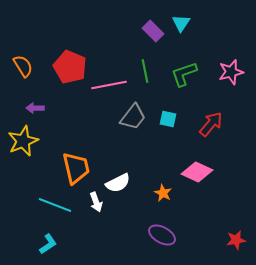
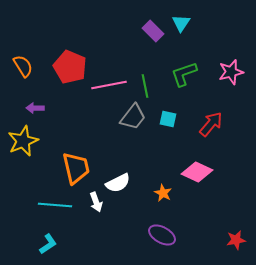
green line: moved 15 px down
cyan line: rotated 16 degrees counterclockwise
